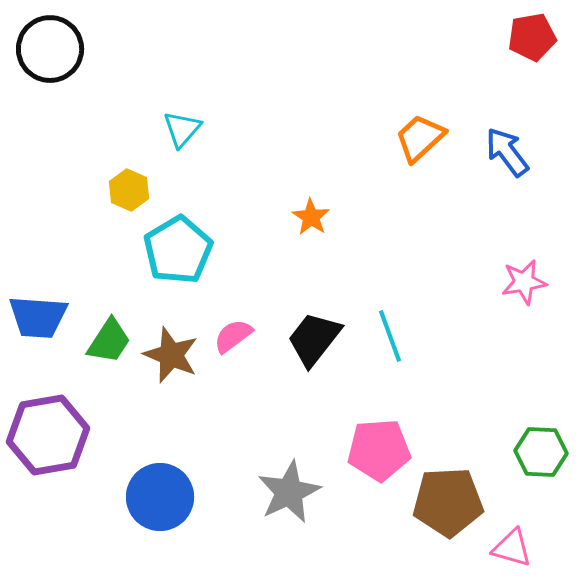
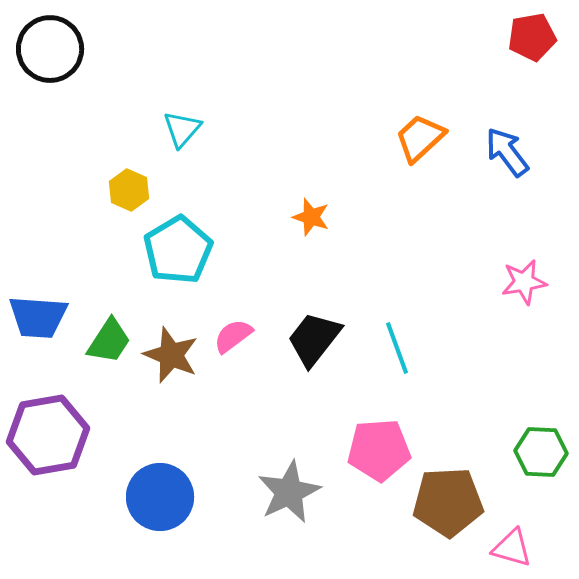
orange star: rotated 15 degrees counterclockwise
cyan line: moved 7 px right, 12 px down
